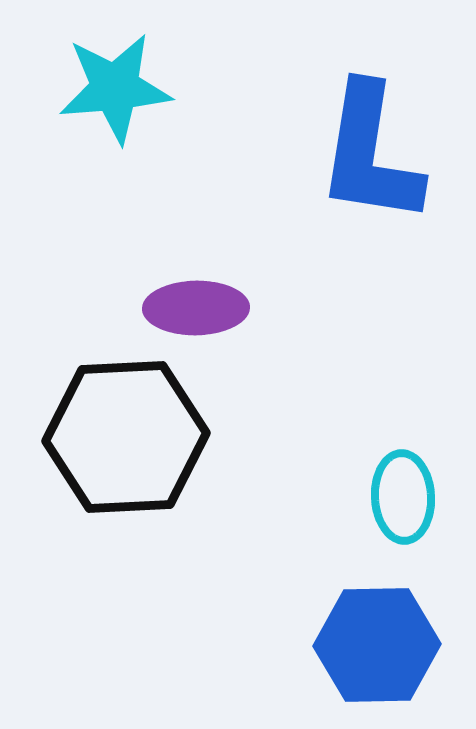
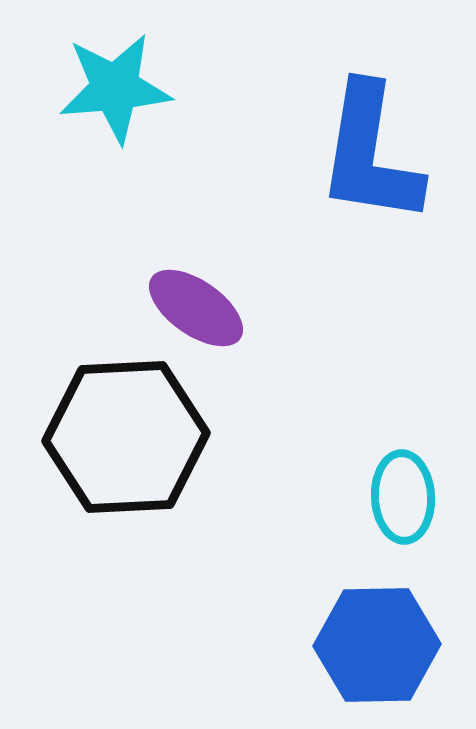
purple ellipse: rotated 36 degrees clockwise
